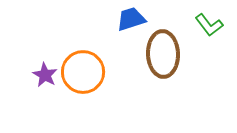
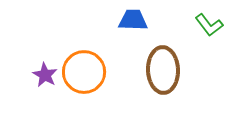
blue trapezoid: moved 2 px right, 1 px down; rotated 20 degrees clockwise
brown ellipse: moved 16 px down
orange circle: moved 1 px right
